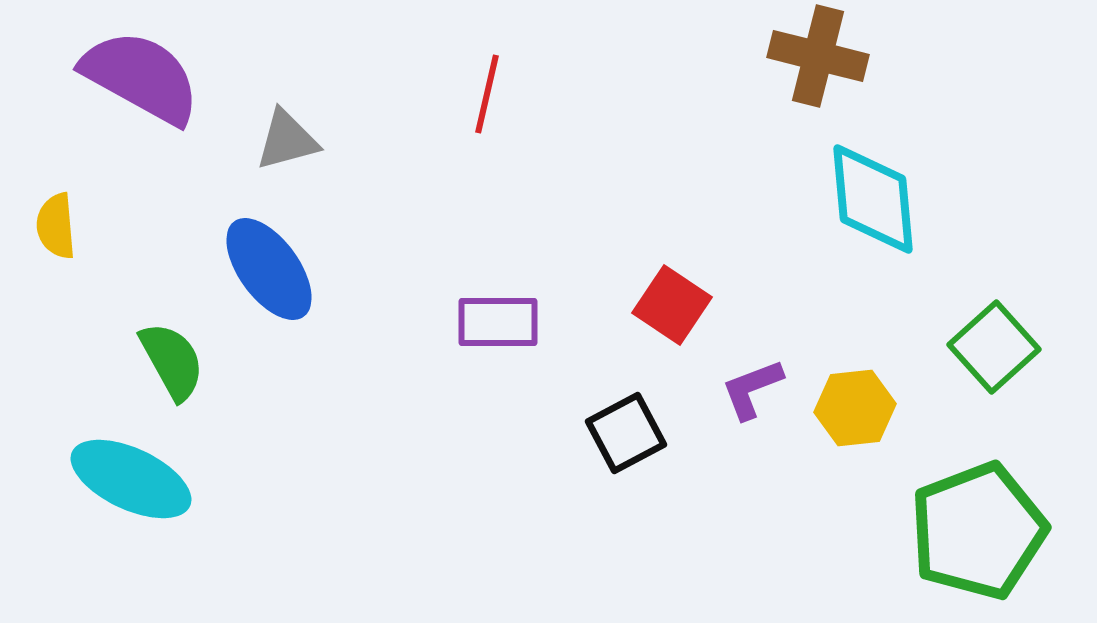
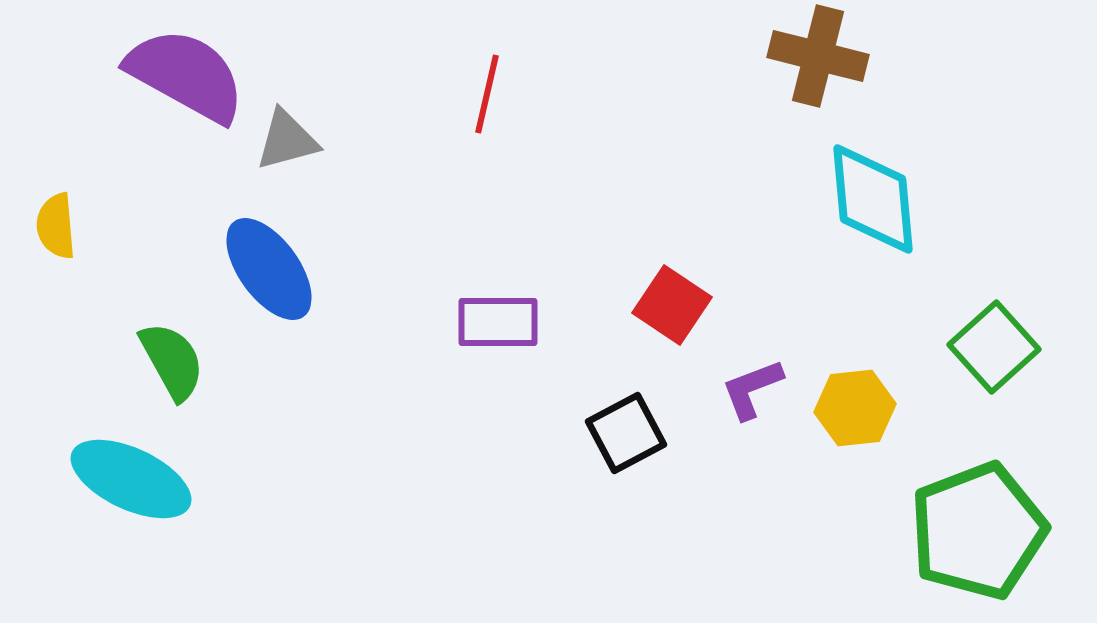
purple semicircle: moved 45 px right, 2 px up
